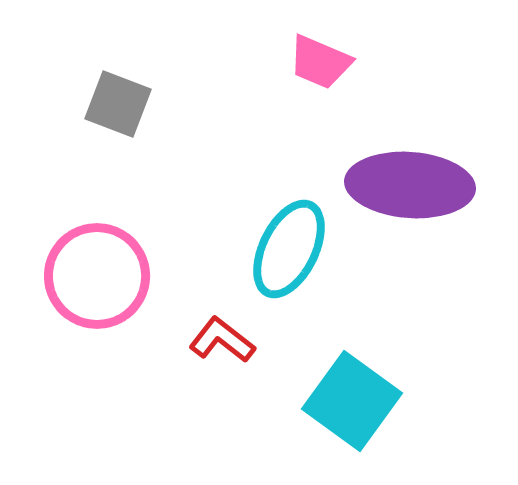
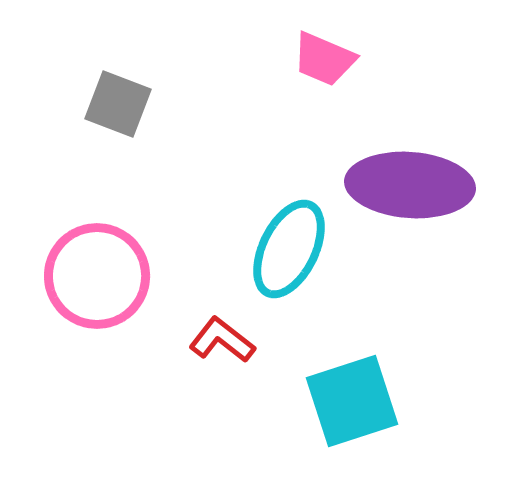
pink trapezoid: moved 4 px right, 3 px up
cyan square: rotated 36 degrees clockwise
